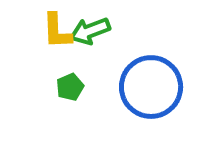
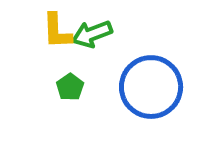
green arrow: moved 2 px right, 3 px down
green pentagon: rotated 12 degrees counterclockwise
